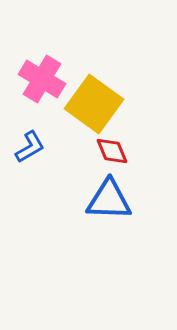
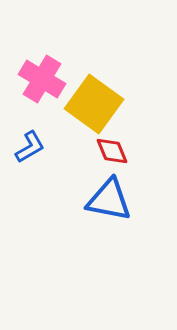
blue triangle: rotated 9 degrees clockwise
